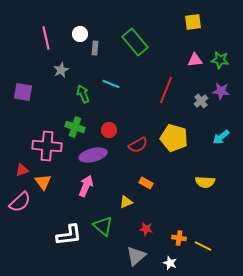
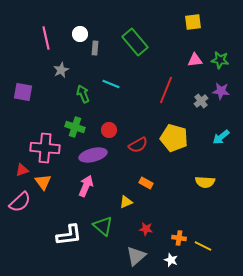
pink cross: moved 2 px left, 2 px down
white star: moved 1 px right, 3 px up
